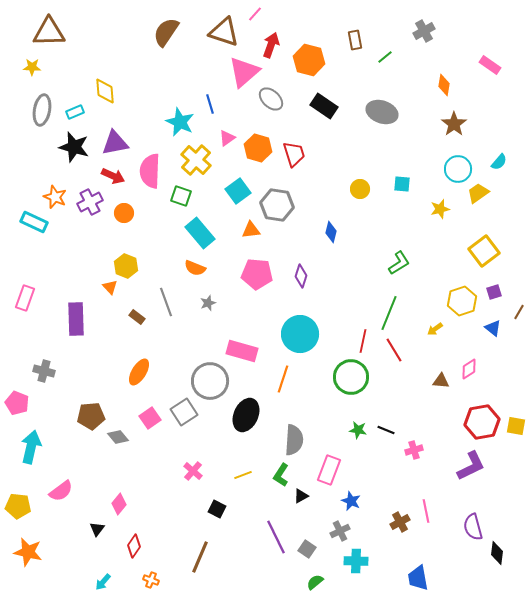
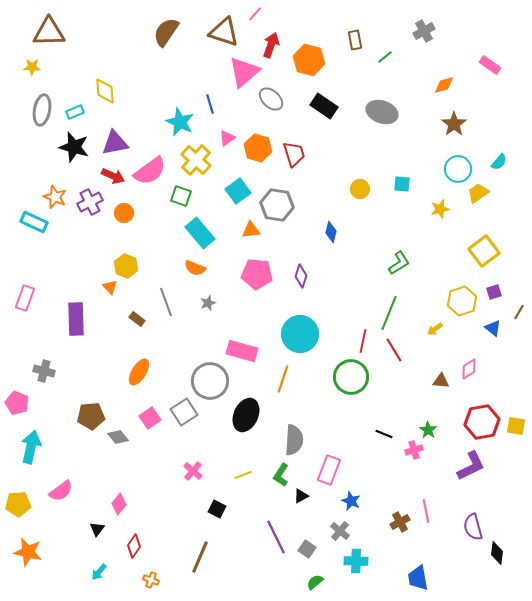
orange diamond at (444, 85): rotated 65 degrees clockwise
pink semicircle at (150, 171): rotated 128 degrees counterclockwise
brown rectangle at (137, 317): moved 2 px down
green star at (358, 430): moved 70 px right; rotated 24 degrees clockwise
black line at (386, 430): moved 2 px left, 4 px down
yellow pentagon at (18, 506): moved 2 px up; rotated 10 degrees counterclockwise
gray cross at (340, 531): rotated 24 degrees counterclockwise
cyan arrow at (103, 582): moved 4 px left, 10 px up
